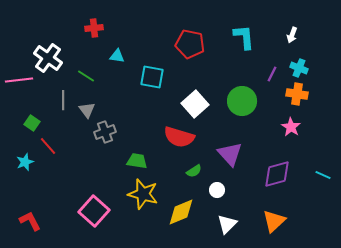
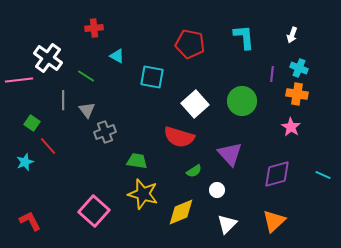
cyan triangle: rotated 21 degrees clockwise
purple line: rotated 21 degrees counterclockwise
